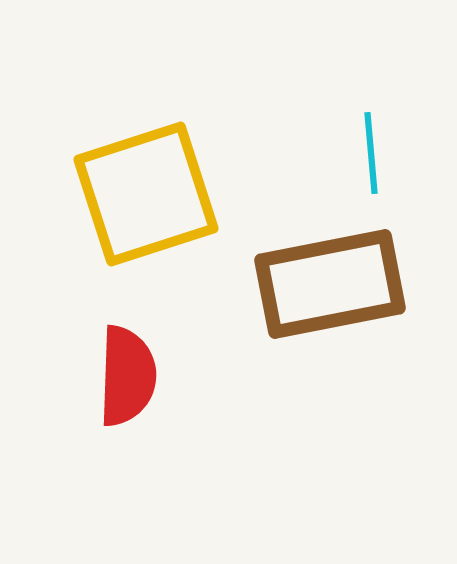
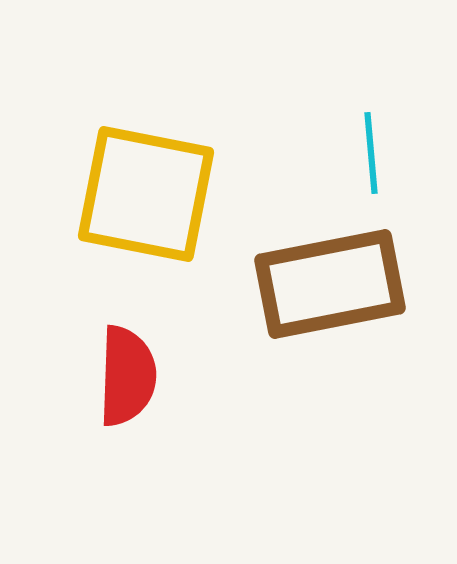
yellow square: rotated 29 degrees clockwise
